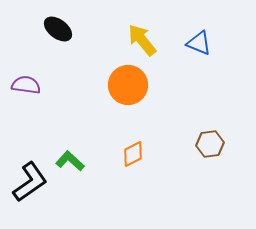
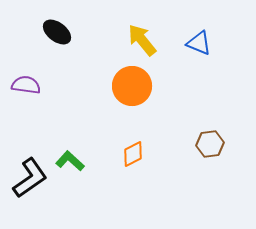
black ellipse: moved 1 px left, 3 px down
orange circle: moved 4 px right, 1 px down
black L-shape: moved 4 px up
